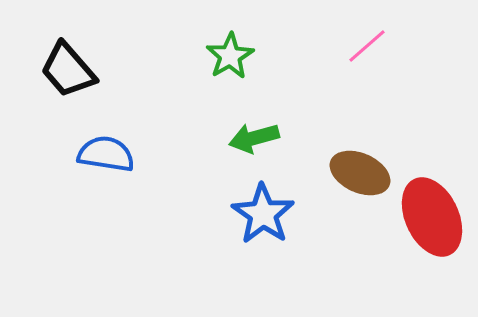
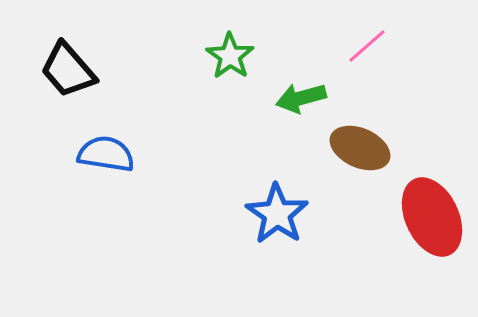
green star: rotated 6 degrees counterclockwise
green arrow: moved 47 px right, 40 px up
brown ellipse: moved 25 px up
blue star: moved 14 px right
